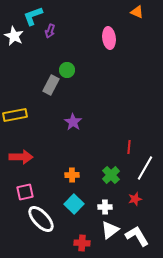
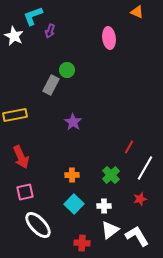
red line: rotated 24 degrees clockwise
red arrow: rotated 65 degrees clockwise
red star: moved 5 px right
white cross: moved 1 px left, 1 px up
white ellipse: moved 3 px left, 6 px down
